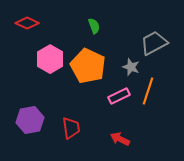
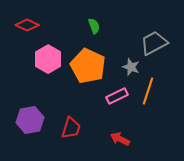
red diamond: moved 2 px down
pink hexagon: moved 2 px left
pink rectangle: moved 2 px left
red trapezoid: rotated 25 degrees clockwise
